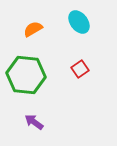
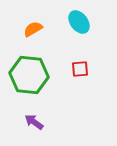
red square: rotated 30 degrees clockwise
green hexagon: moved 3 px right
